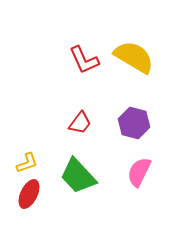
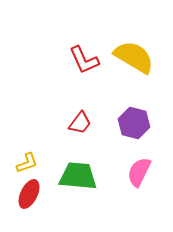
green trapezoid: rotated 138 degrees clockwise
